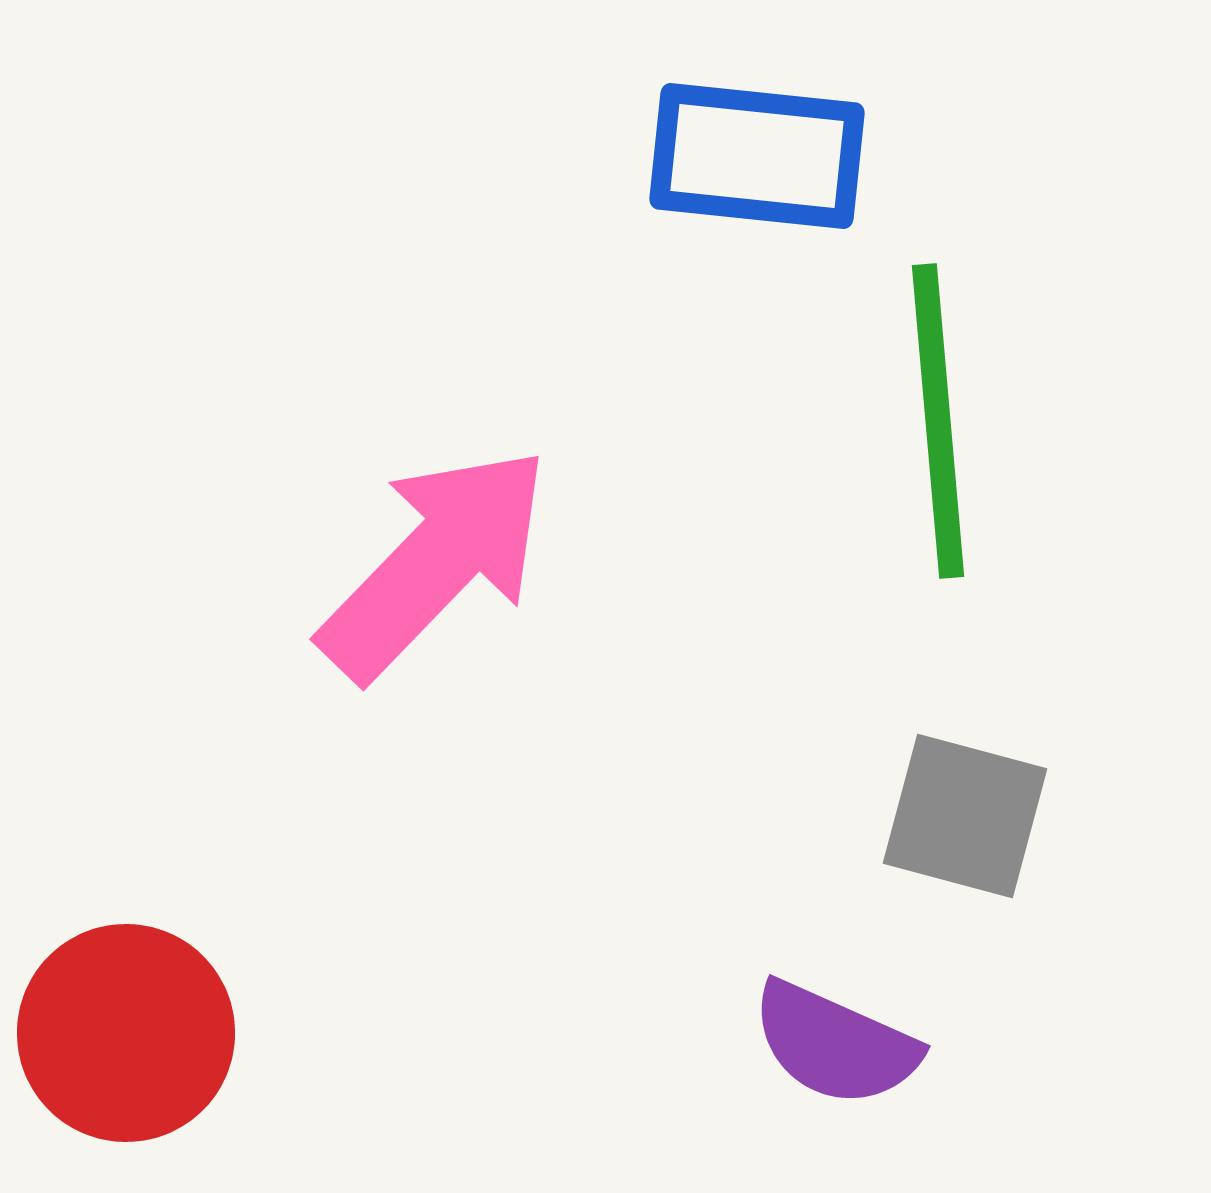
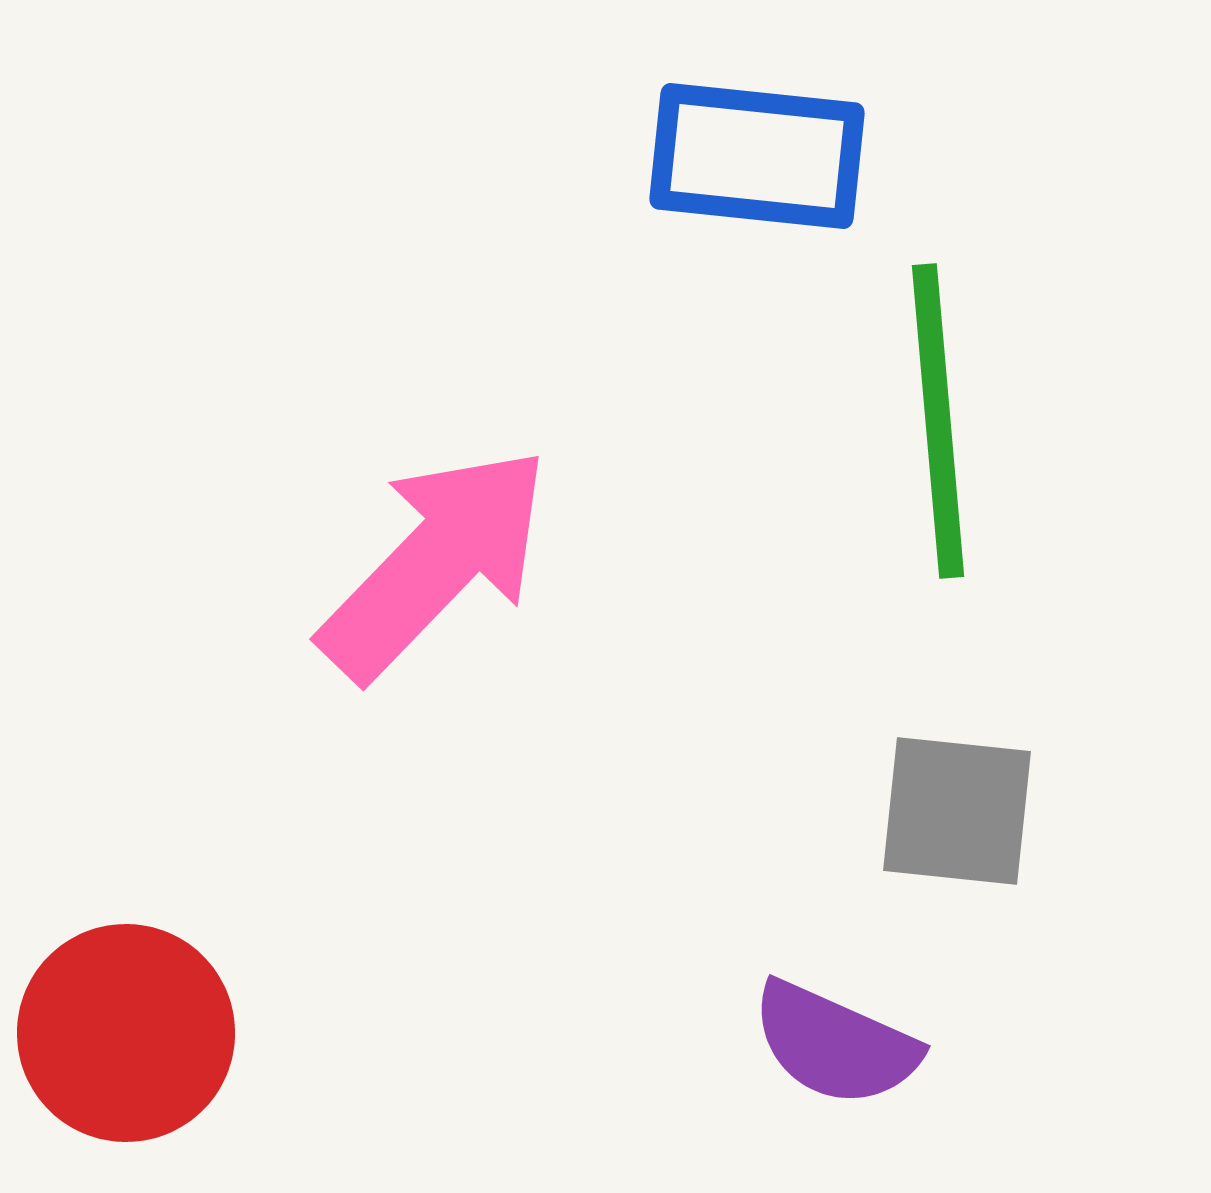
gray square: moved 8 px left, 5 px up; rotated 9 degrees counterclockwise
